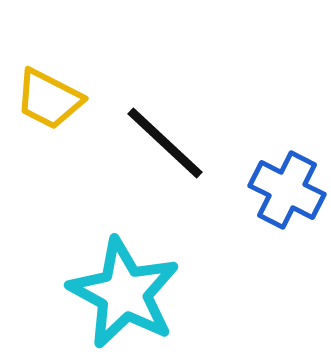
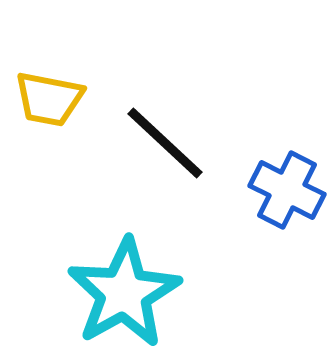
yellow trapezoid: rotated 16 degrees counterclockwise
cyan star: rotated 15 degrees clockwise
